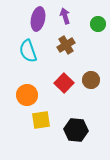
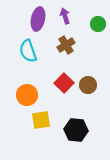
brown circle: moved 3 px left, 5 px down
